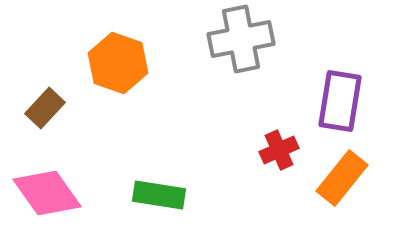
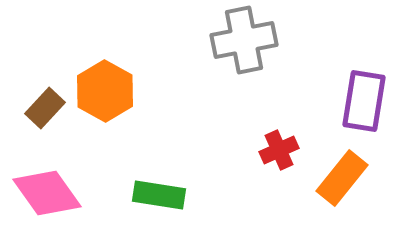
gray cross: moved 3 px right, 1 px down
orange hexagon: moved 13 px left, 28 px down; rotated 10 degrees clockwise
purple rectangle: moved 24 px right
